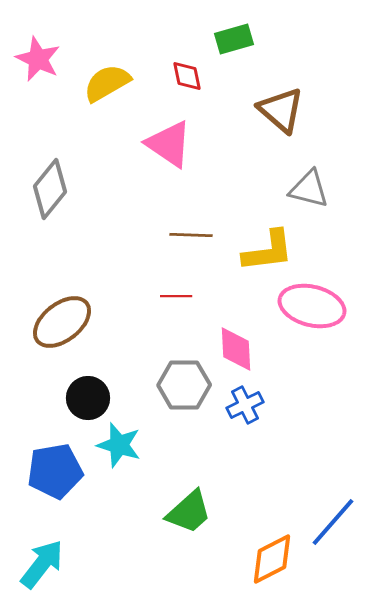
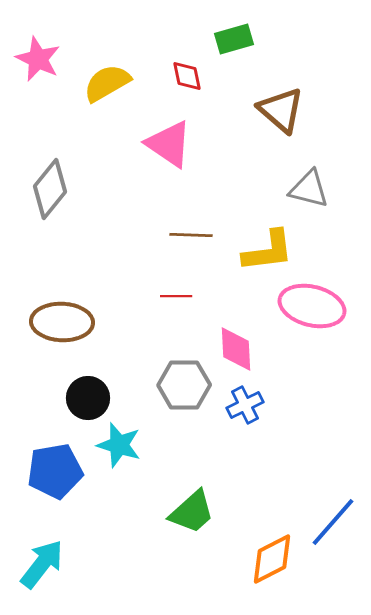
brown ellipse: rotated 40 degrees clockwise
green trapezoid: moved 3 px right
